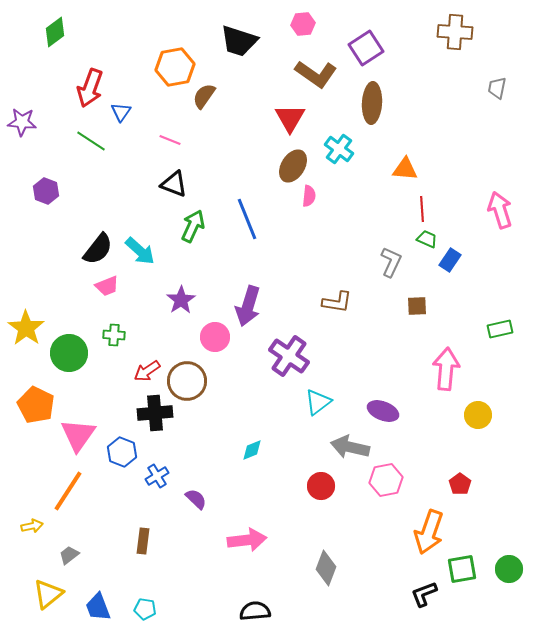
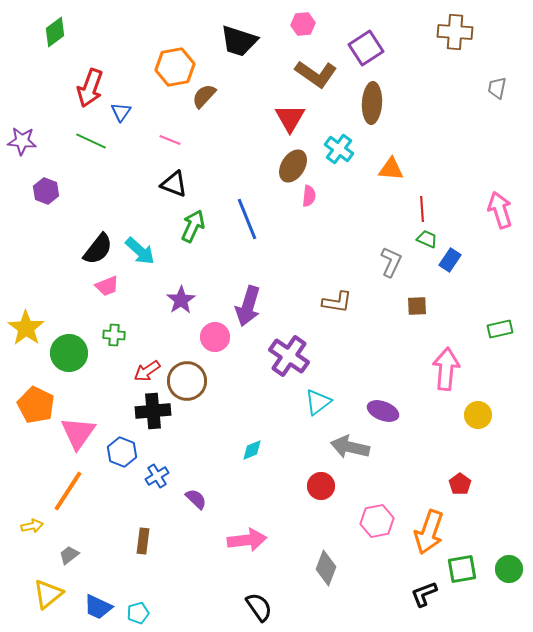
brown semicircle at (204, 96): rotated 8 degrees clockwise
purple star at (22, 122): moved 19 px down
green line at (91, 141): rotated 8 degrees counterclockwise
orange triangle at (405, 169): moved 14 px left
black cross at (155, 413): moved 2 px left, 2 px up
pink triangle at (78, 435): moved 2 px up
pink hexagon at (386, 480): moved 9 px left, 41 px down
blue trapezoid at (98, 607): rotated 44 degrees counterclockwise
cyan pentagon at (145, 609): moved 7 px left, 4 px down; rotated 25 degrees counterclockwise
black semicircle at (255, 611): moved 4 px right, 4 px up; rotated 60 degrees clockwise
